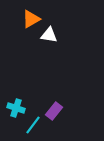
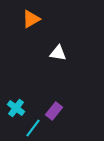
white triangle: moved 9 px right, 18 px down
cyan cross: rotated 18 degrees clockwise
cyan line: moved 3 px down
